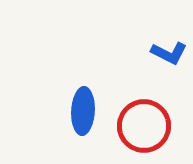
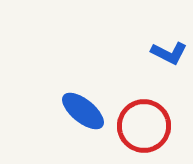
blue ellipse: rotated 54 degrees counterclockwise
